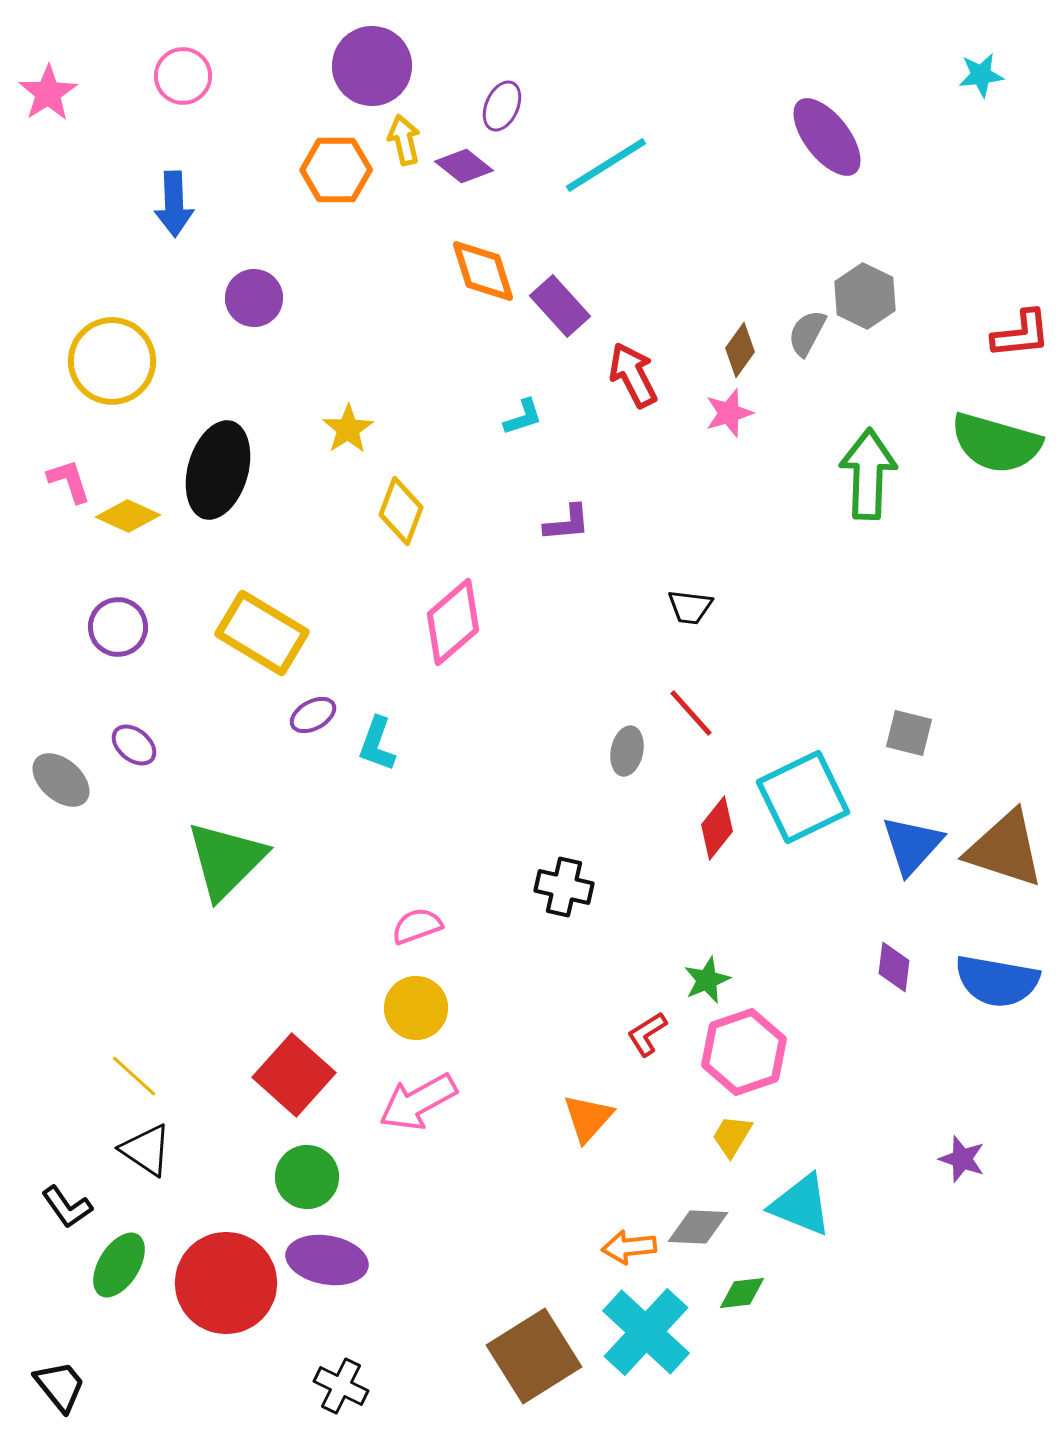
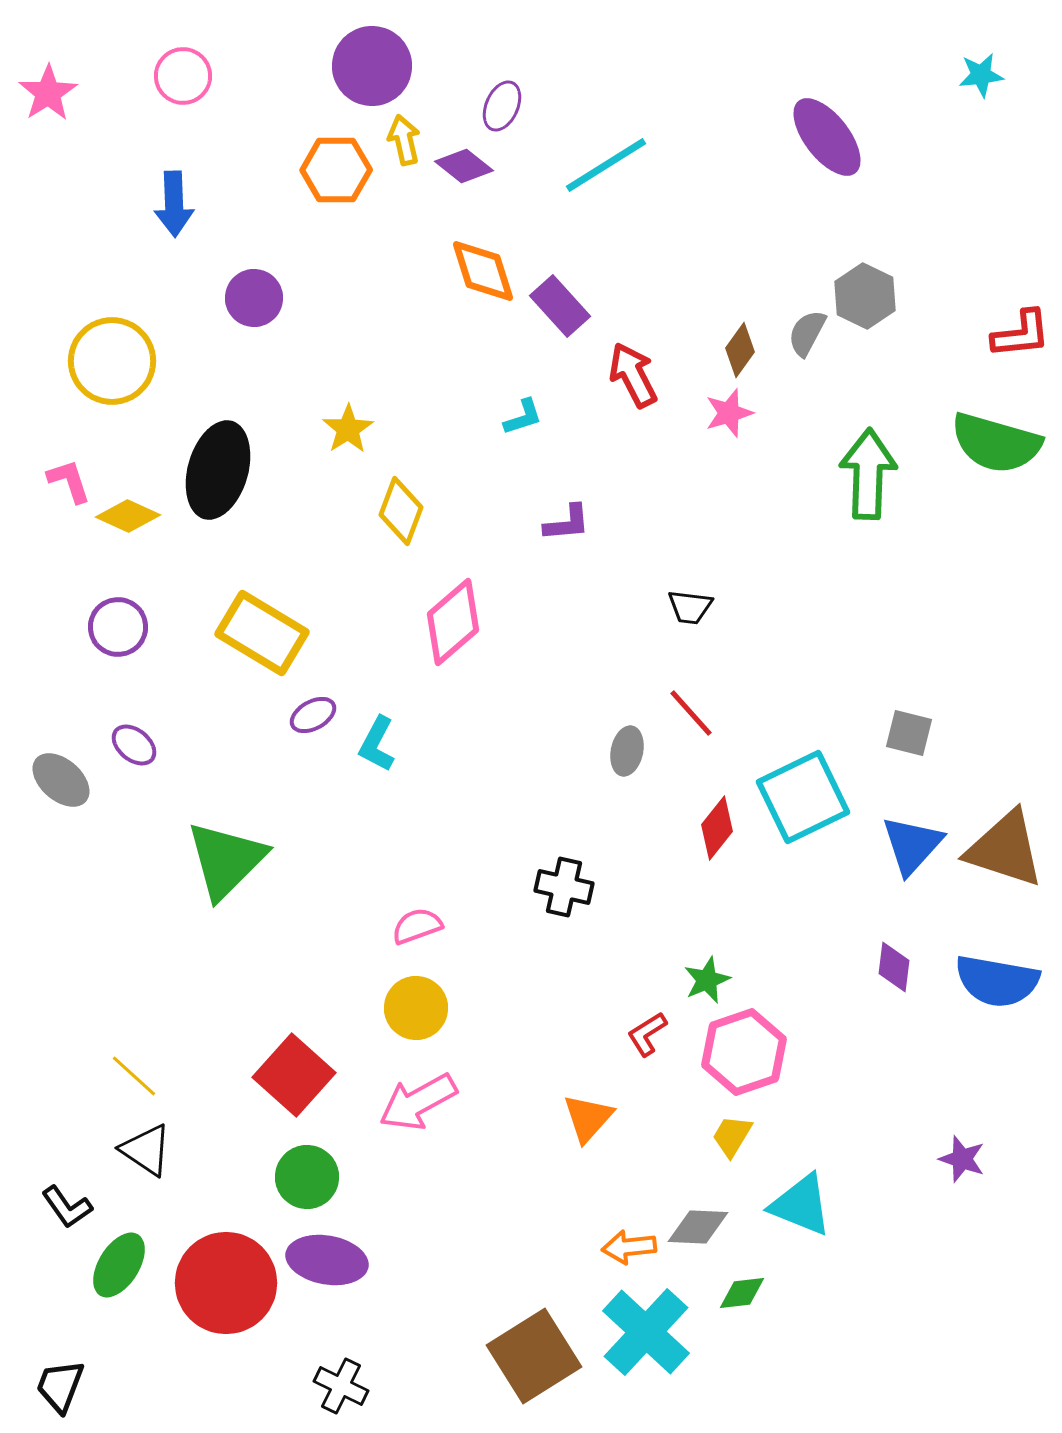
cyan L-shape at (377, 744): rotated 8 degrees clockwise
black trapezoid at (60, 1386): rotated 120 degrees counterclockwise
